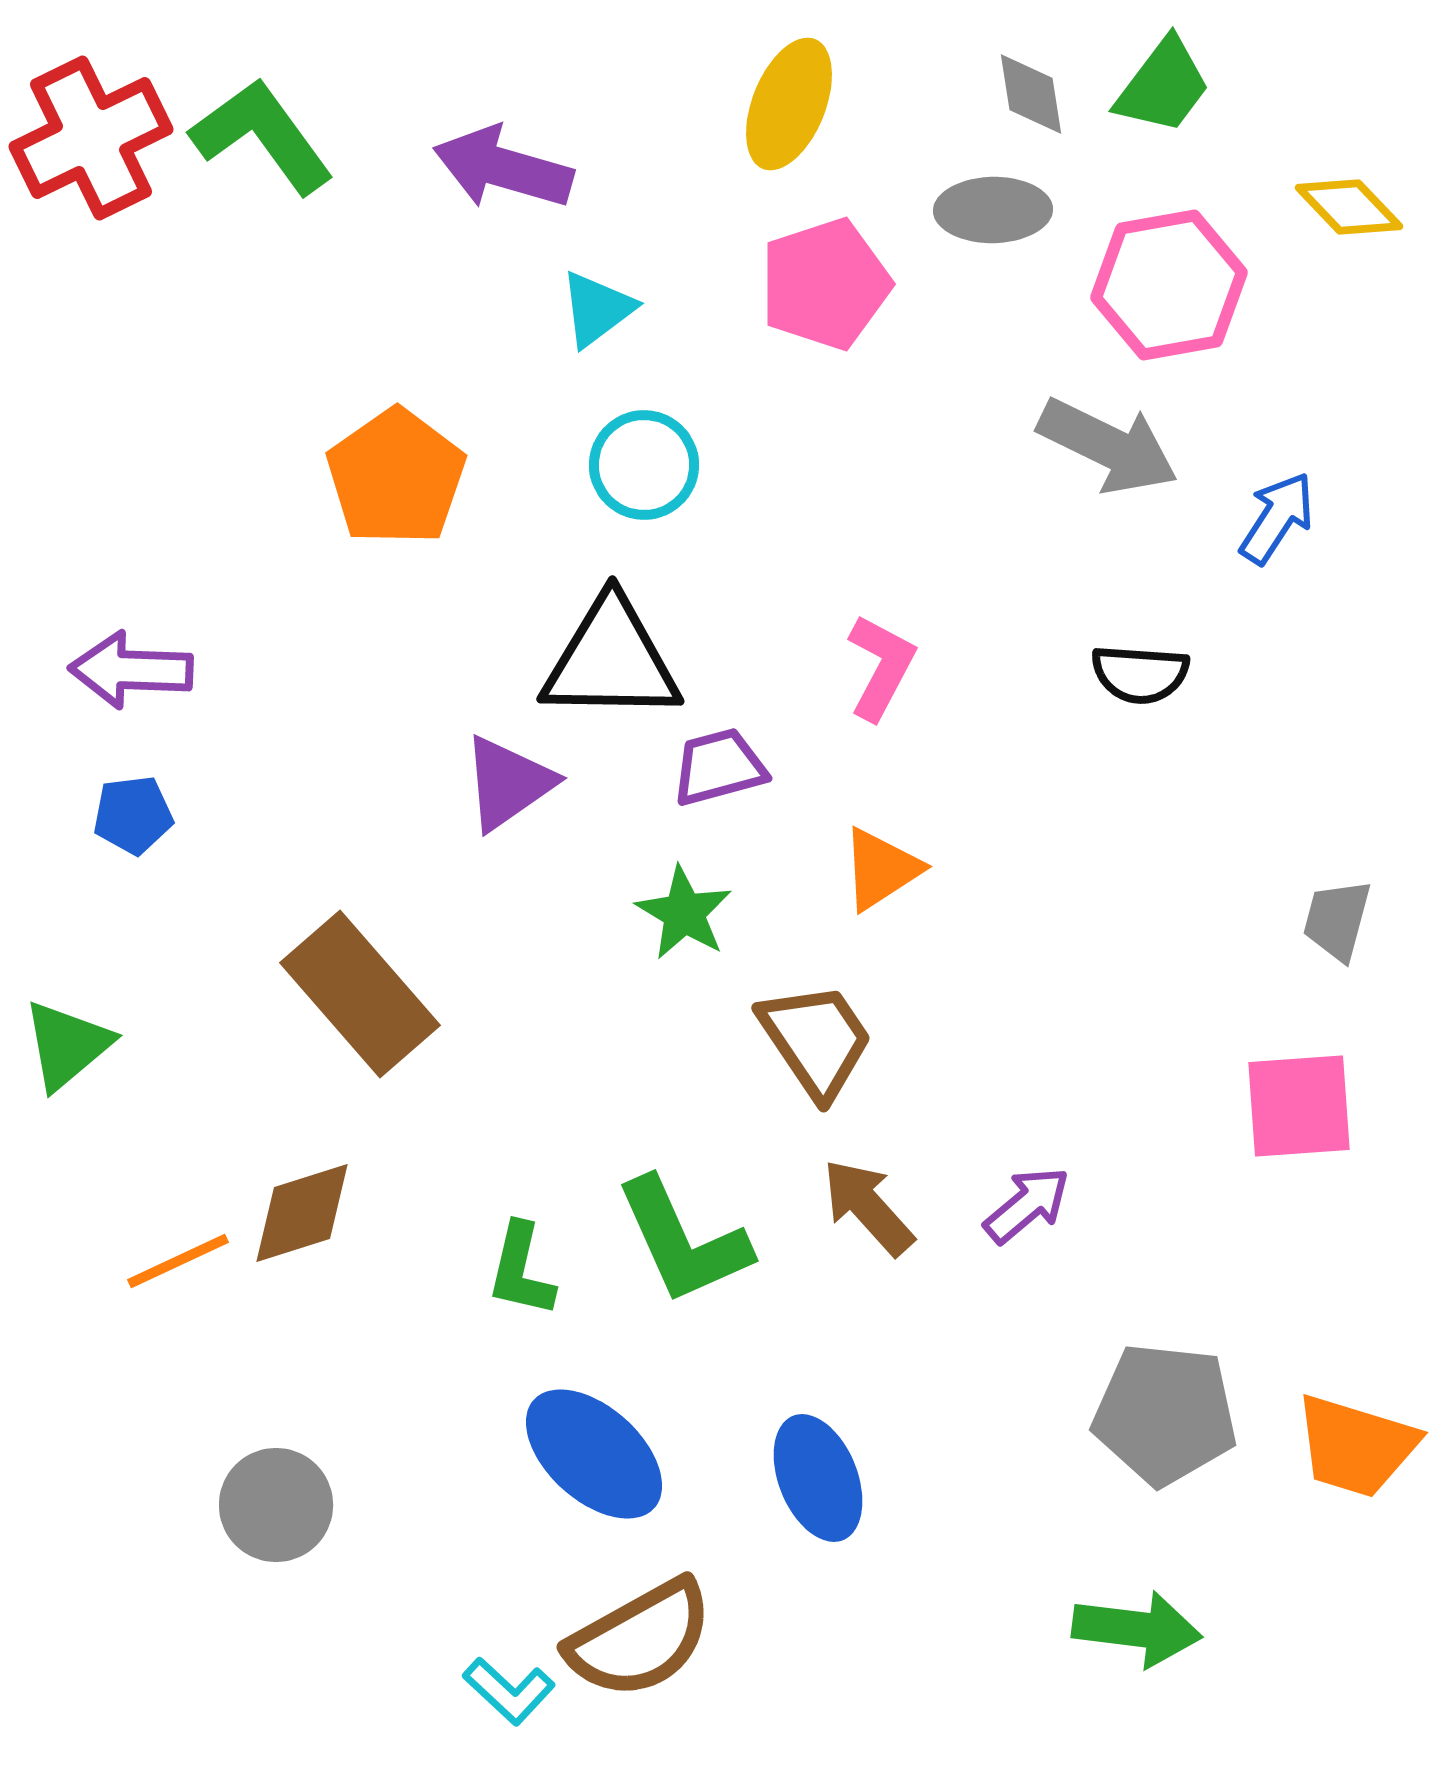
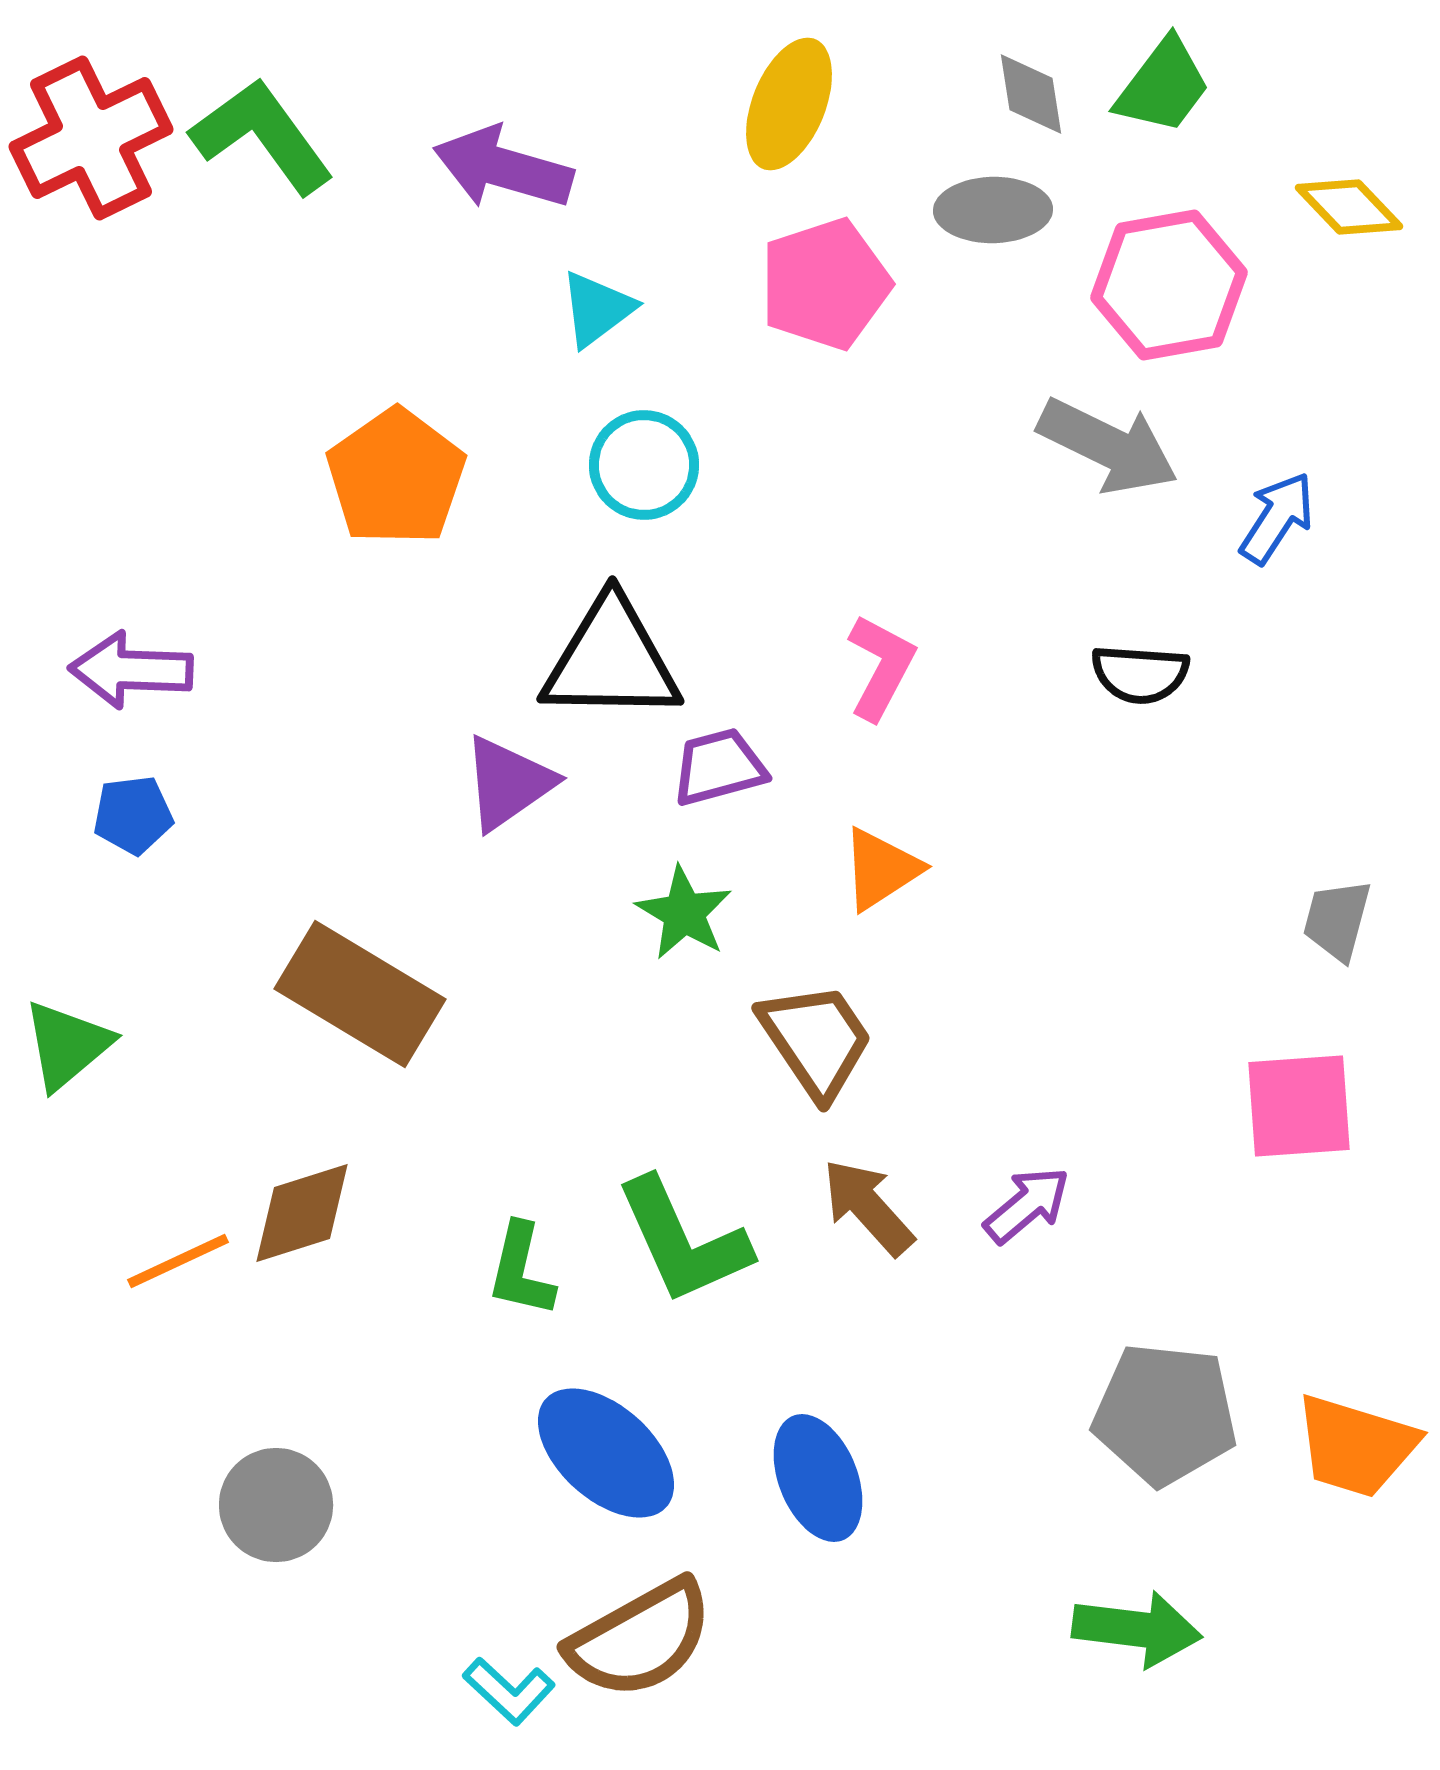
brown rectangle at (360, 994): rotated 18 degrees counterclockwise
blue ellipse at (594, 1454): moved 12 px right, 1 px up
